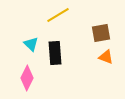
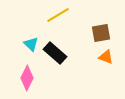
black rectangle: rotated 45 degrees counterclockwise
